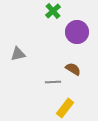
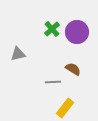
green cross: moved 1 px left, 18 px down
